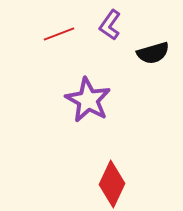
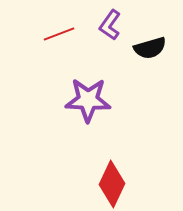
black semicircle: moved 3 px left, 5 px up
purple star: rotated 27 degrees counterclockwise
